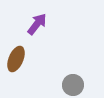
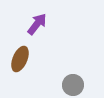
brown ellipse: moved 4 px right
